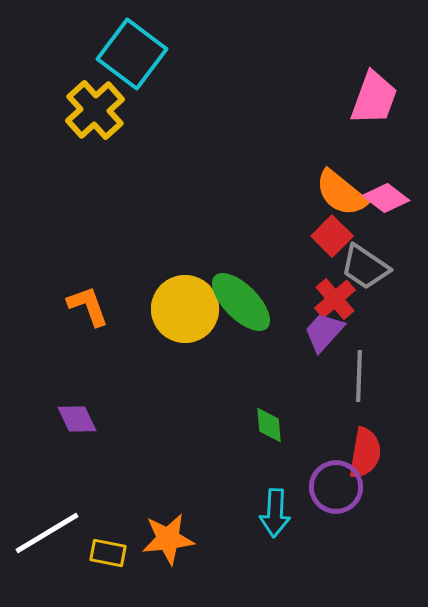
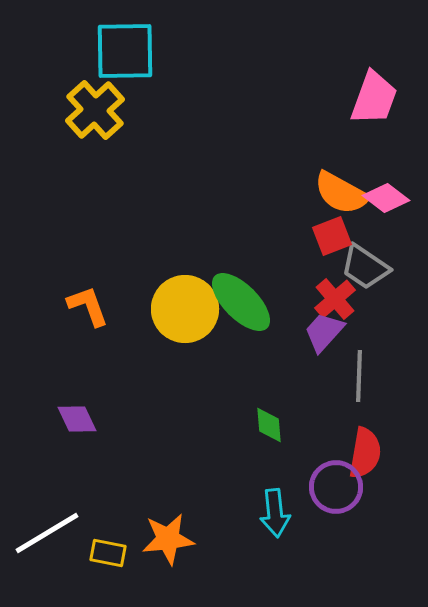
cyan square: moved 7 px left, 3 px up; rotated 38 degrees counterclockwise
orange semicircle: rotated 10 degrees counterclockwise
red square: rotated 24 degrees clockwise
cyan arrow: rotated 9 degrees counterclockwise
